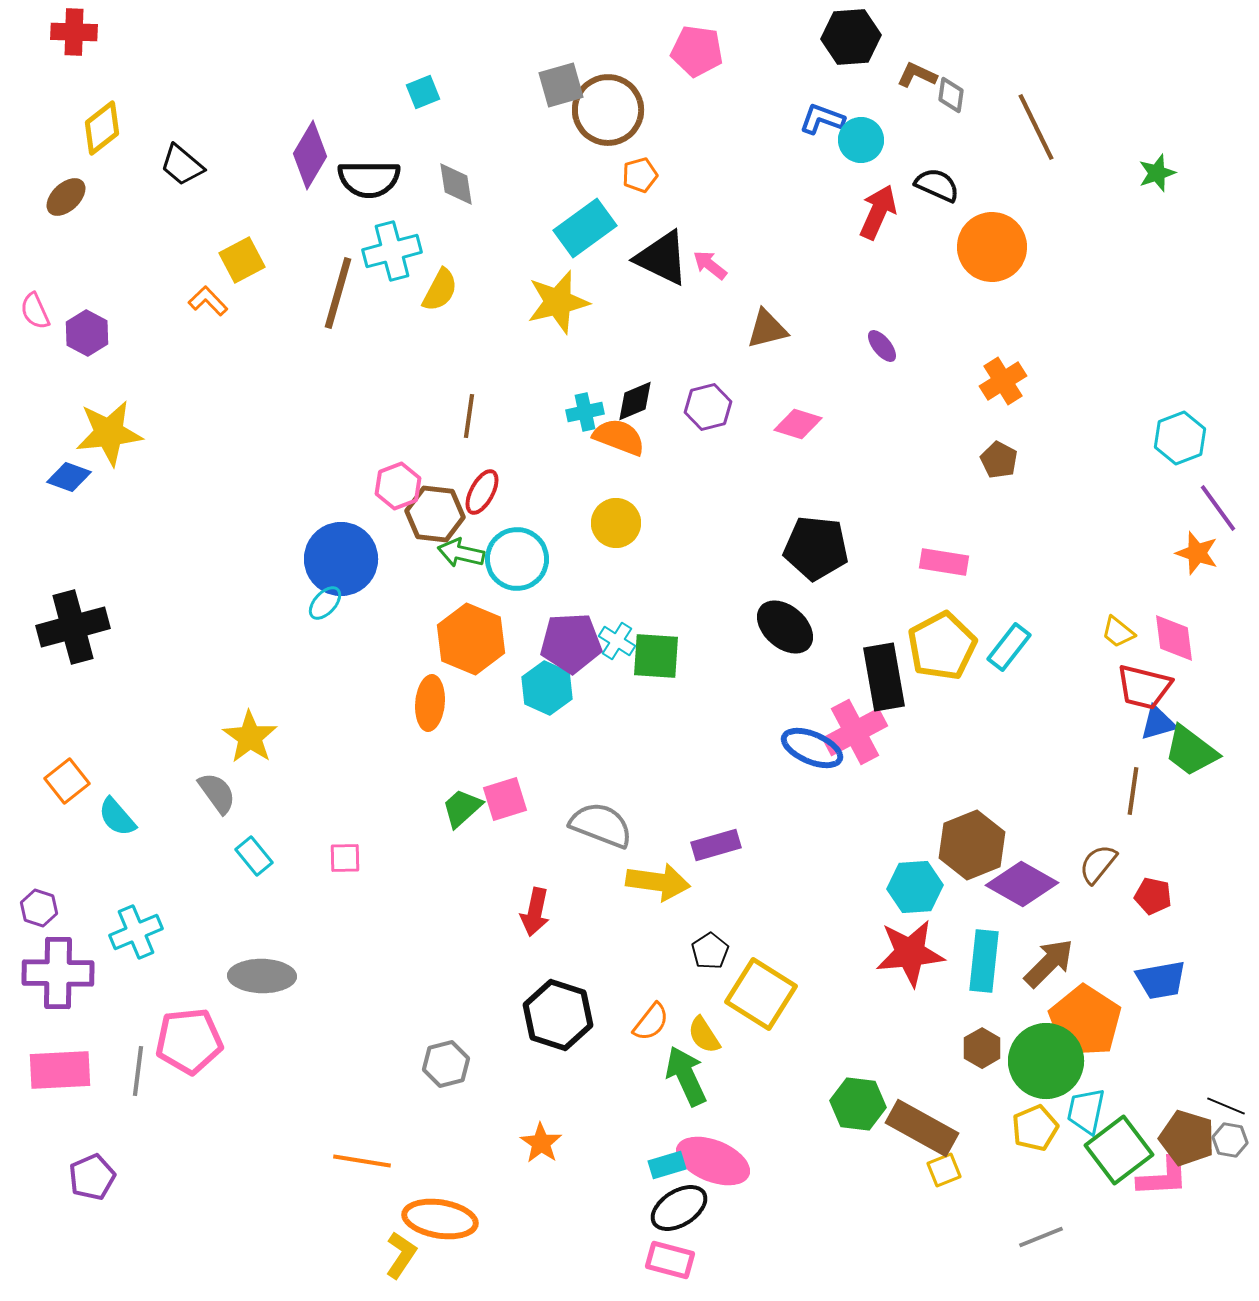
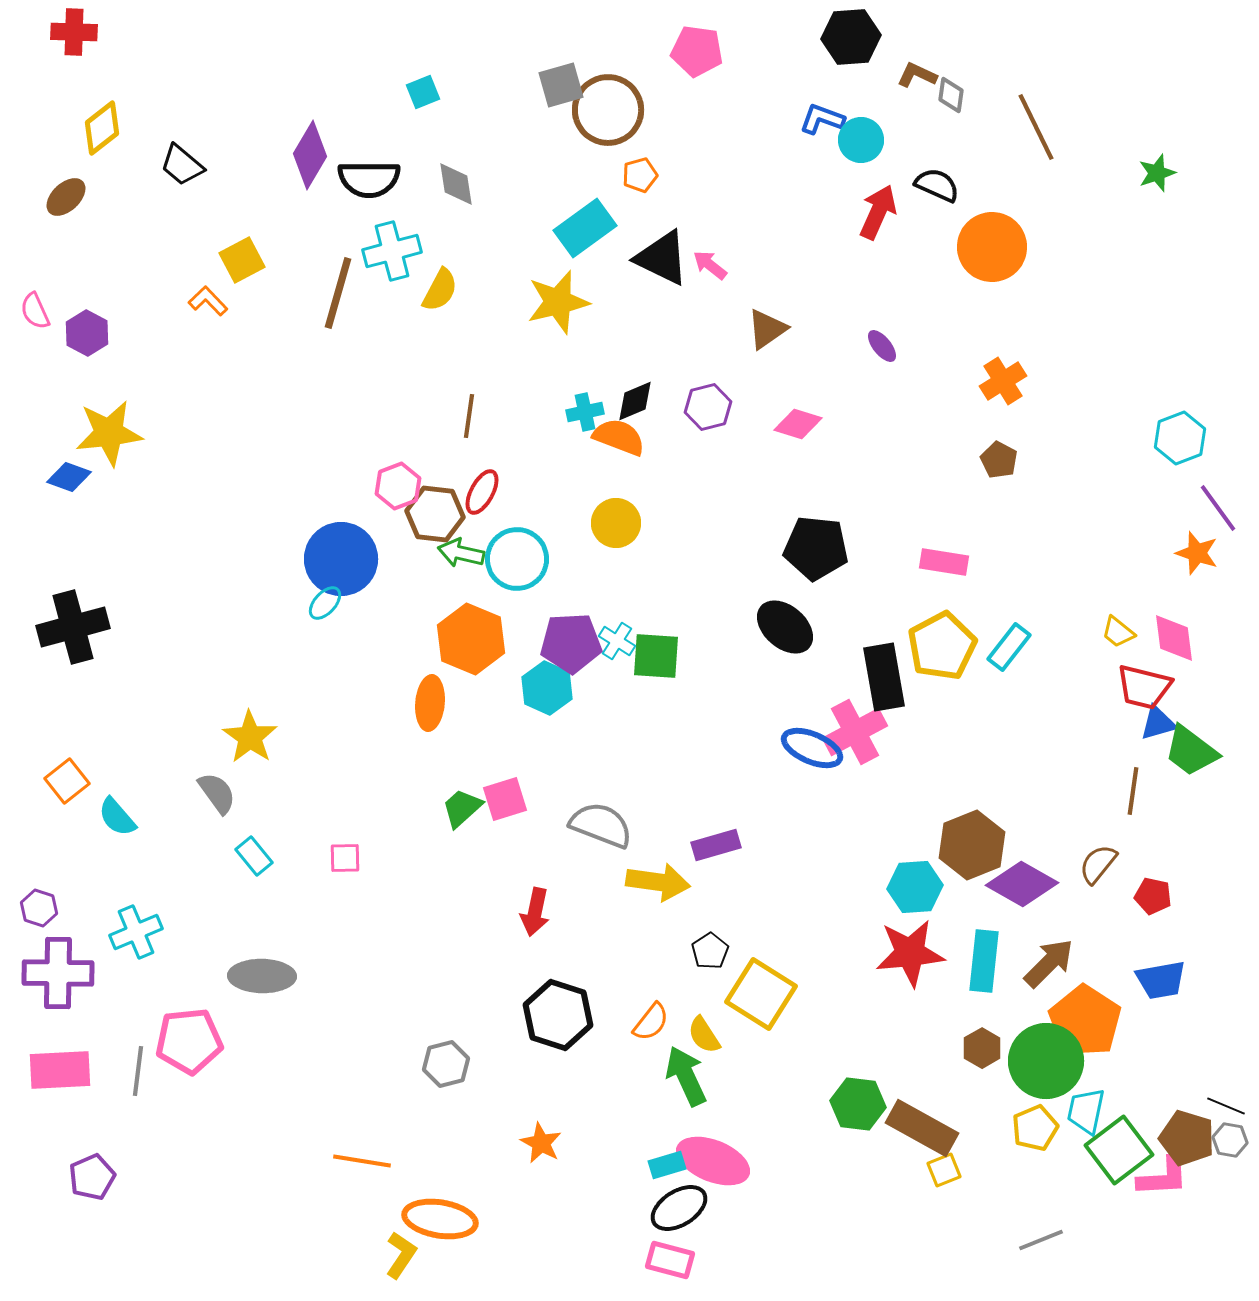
brown triangle at (767, 329): rotated 21 degrees counterclockwise
orange star at (541, 1143): rotated 6 degrees counterclockwise
gray line at (1041, 1237): moved 3 px down
